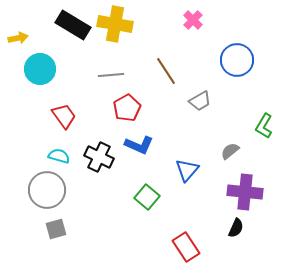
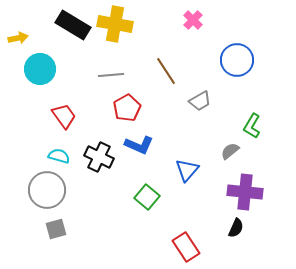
green L-shape: moved 12 px left
